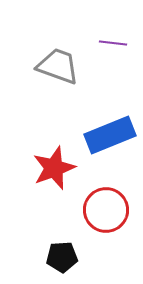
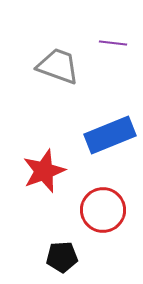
red star: moved 10 px left, 3 px down
red circle: moved 3 px left
